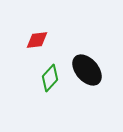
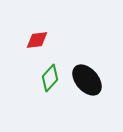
black ellipse: moved 10 px down
